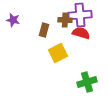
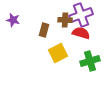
purple cross: moved 1 px right; rotated 15 degrees counterclockwise
green cross: moved 3 px right, 21 px up
